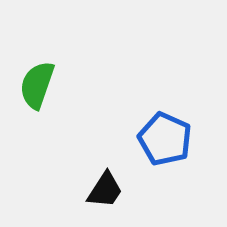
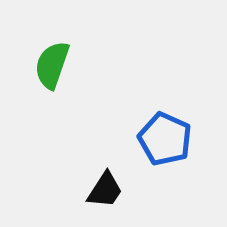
green semicircle: moved 15 px right, 20 px up
